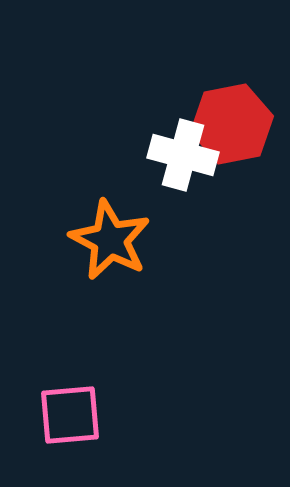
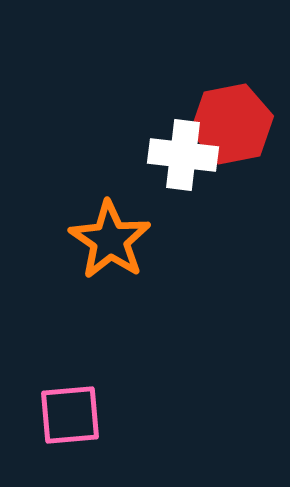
white cross: rotated 8 degrees counterclockwise
orange star: rotated 6 degrees clockwise
